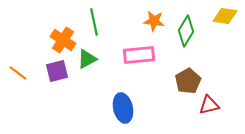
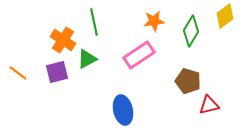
yellow diamond: rotated 45 degrees counterclockwise
orange star: rotated 15 degrees counterclockwise
green diamond: moved 5 px right
pink rectangle: rotated 28 degrees counterclockwise
purple square: moved 1 px down
brown pentagon: rotated 25 degrees counterclockwise
blue ellipse: moved 2 px down
